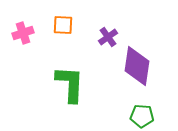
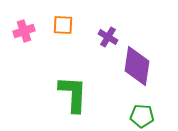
pink cross: moved 1 px right, 2 px up
purple cross: rotated 24 degrees counterclockwise
green L-shape: moved 3 px right, 10 px down
